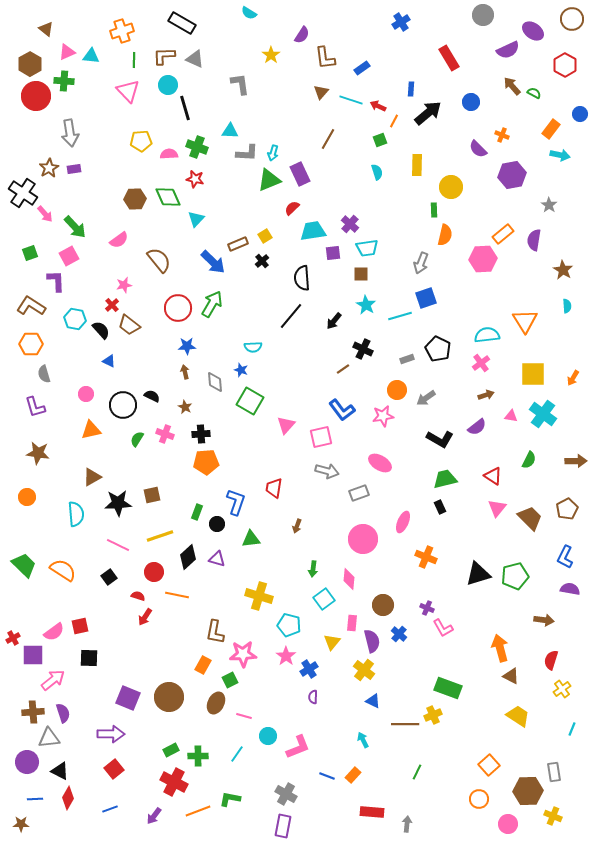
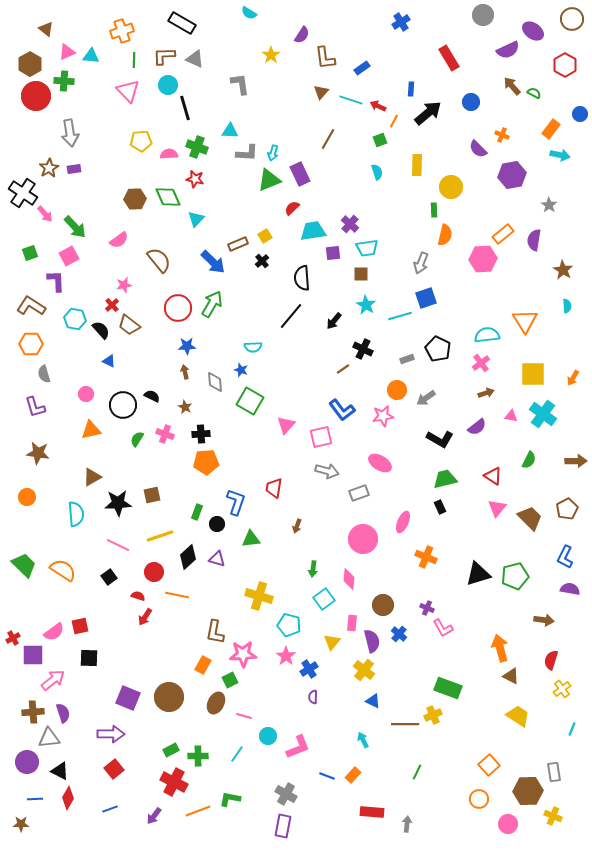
brown arrow at (486, 395): moved 2 px up
